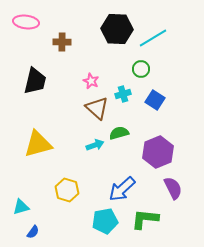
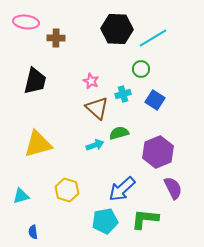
brown cross: moved 6 px left, 4 px up
cyan triangle: moved 11 px up
blue semicircle: rotated 136 degrees clockwise
